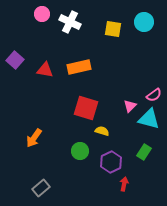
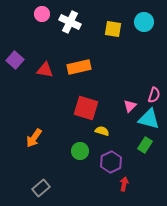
pink semicircle: rotated 35 degrees counterclockwise
green rectangle: moved 1 px right, 7 px up
